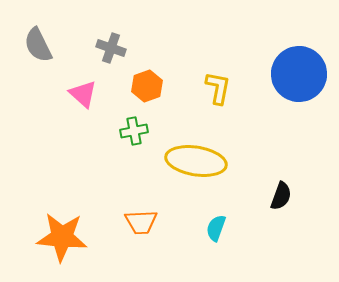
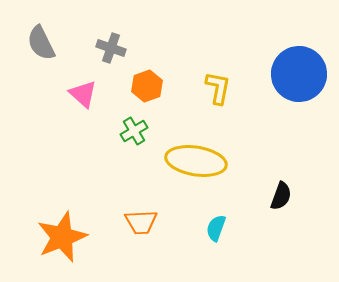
gray semicircle: moved 3 px right, 2 px up
green cross: rotated 20 degrees counterclockwise
orange star: rotated 27 degrees counterclockwise
